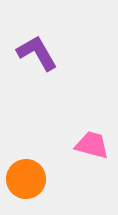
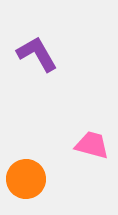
purple L-shape: moved 1 px down
